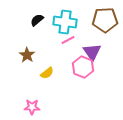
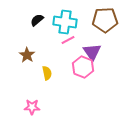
yellow semicircle: rotated 64 degrees counterclockwise
